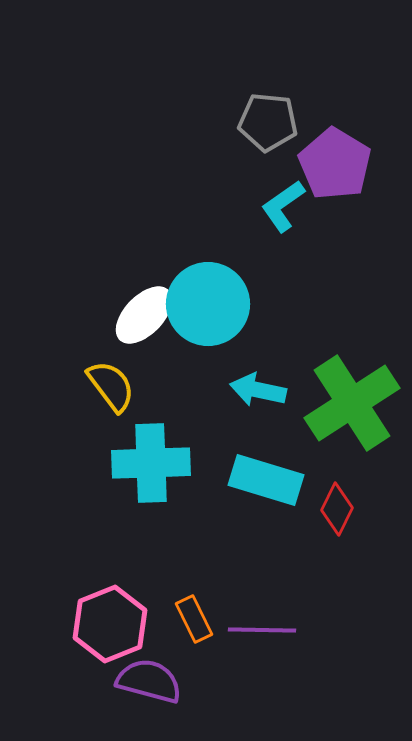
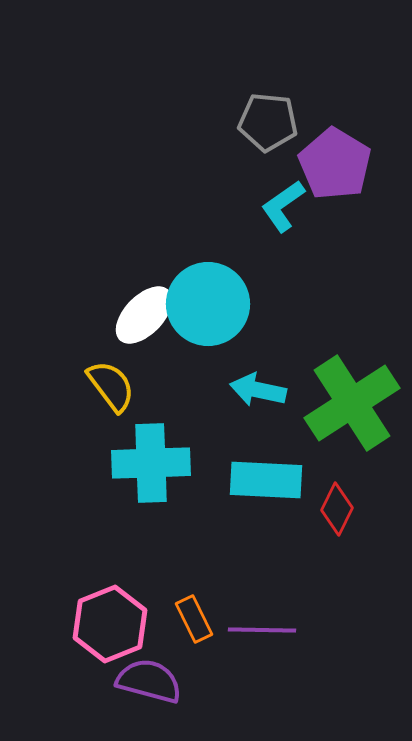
cyan rectangle: rotated 14 degrees counterclockwise
